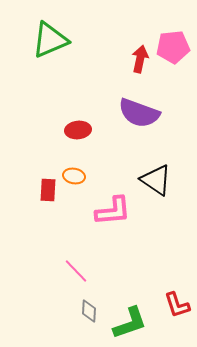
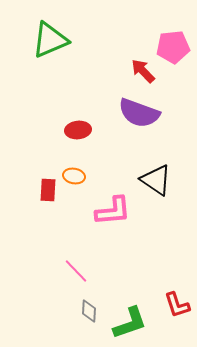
red arrow: moved 3 px right, 12 px down; rotated 56 degrees counterclockwise
